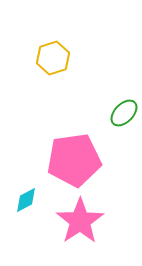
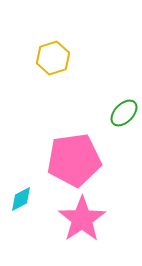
cyan diamond: moved 5 px left, 1 px up
pink star: moved 2 px right, 2 px up
